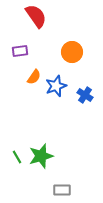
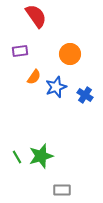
orange circle: moved 2 px left, 2 px down
blue star: moved 1 px down
